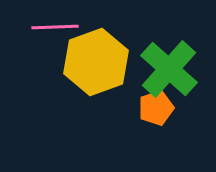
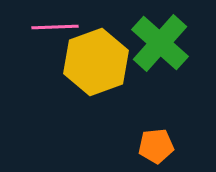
green cross: moved 9 px left, 26 px up
orange pentagon: moved 38 px down; rotated 12 degrees clockwise
